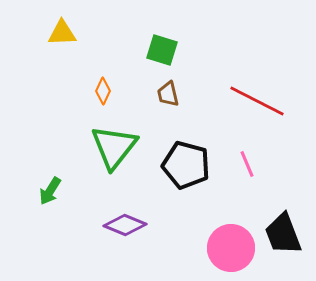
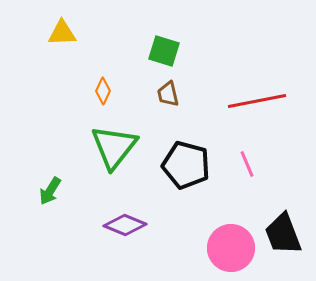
green square: moved 2 px right, 1 px down
red line: rotated 38 degrees counterclockwise
